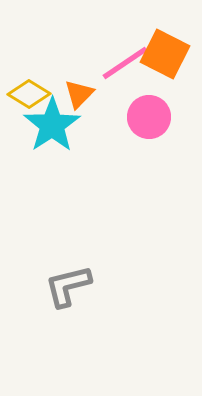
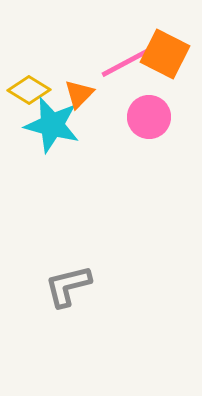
pink line: rotated 6 degrees clockwise
yellow diamond: moved 4 px up
cyan star: rotated 24 degrees counterclockwise
